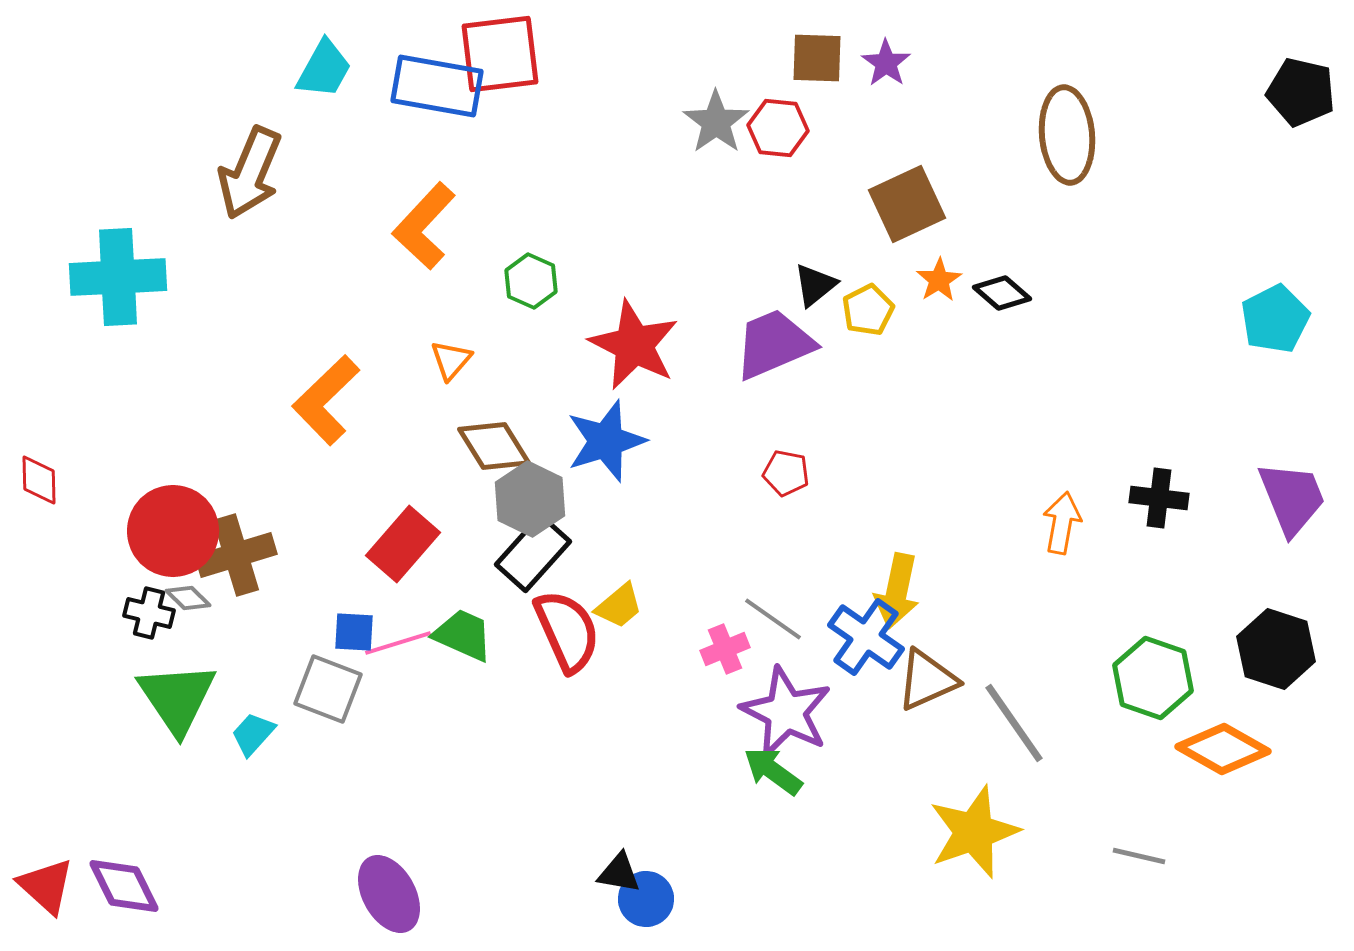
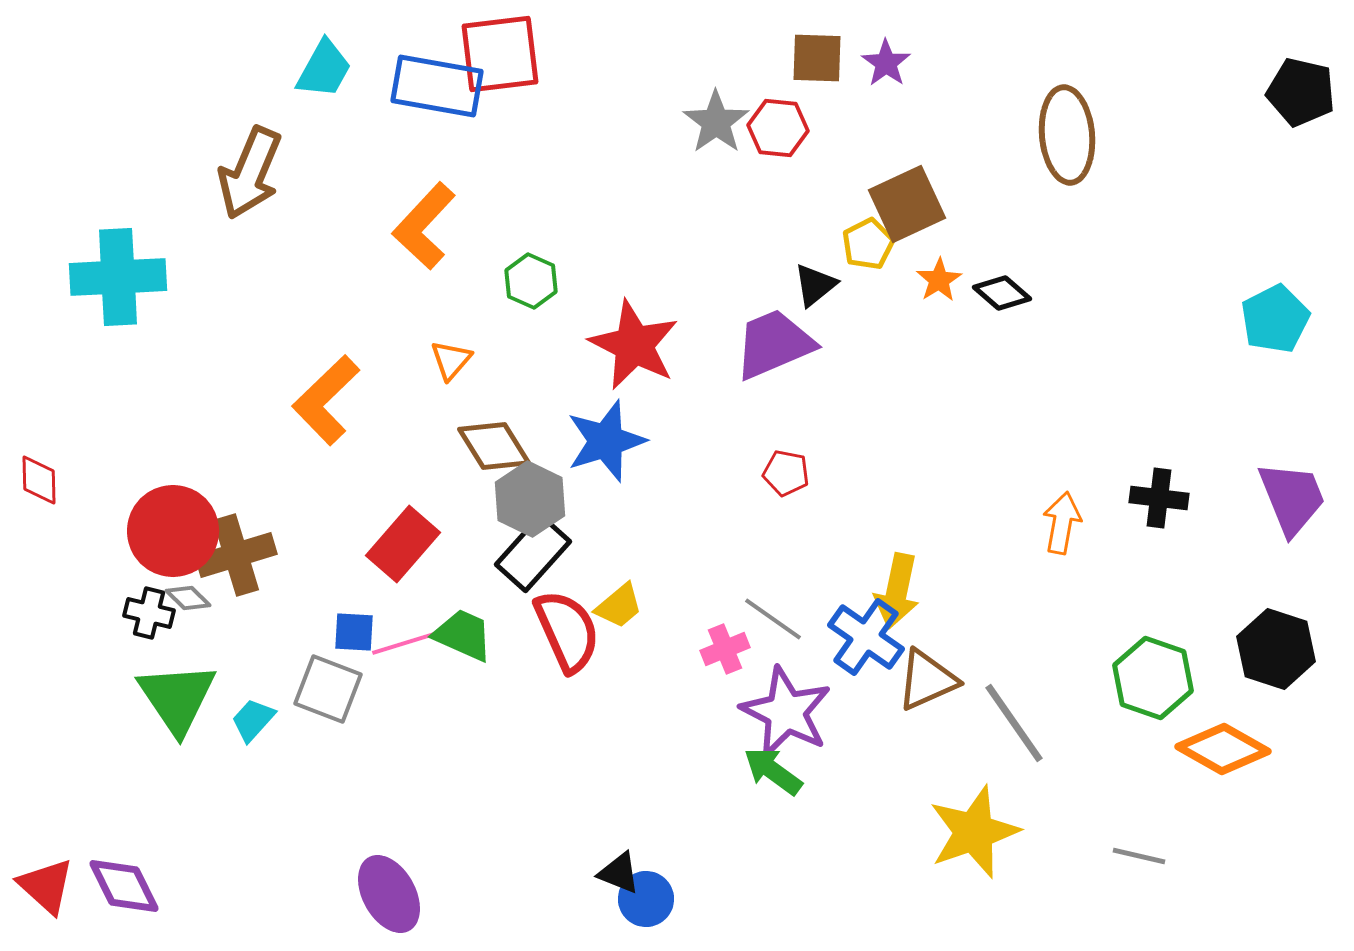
yellow pentagon at (868, 310): moved 66 px up
pink line at (398, 643): moved 7 px right
cyan trapezoid at (253, 734): moved 14 px up
black triangle at (619, 873): rotated 12 degrees clockwise
